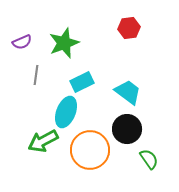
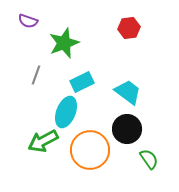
purple semicircle: moved 6 px right, 21 px up; rotated 42 degrees clockwise
gray line: rotated 12 degrees clockwise
